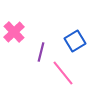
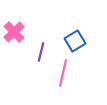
pink line: rotated 52 degrees clockwise
